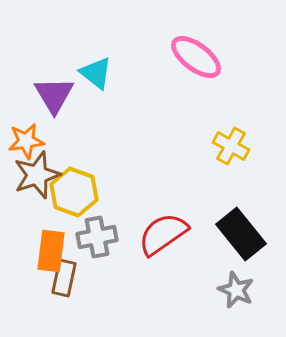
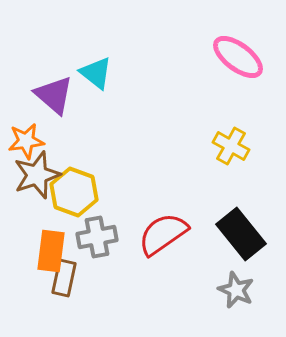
pink ellipse: moved 42 px right
purple triangle: rotated 18 degrees counterclockwise
